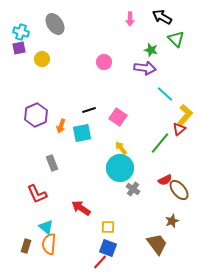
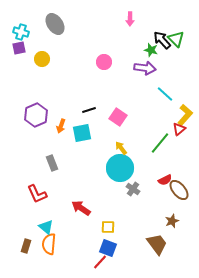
black arrow: moved 23 px down; rotated 18 degrees clockwise
